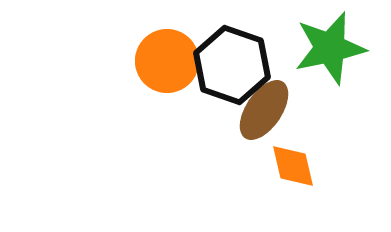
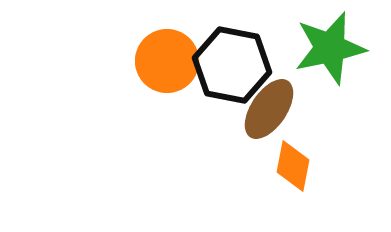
black hexagon: rotated 8 degrees counterclockwise
brown ellipse: moved 5 px right, 1 px up
orange diamond: rotated 24 degrees clockwise
